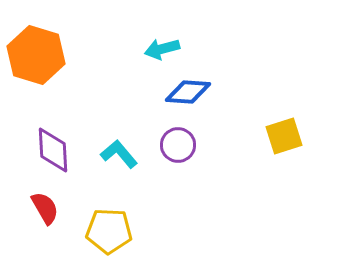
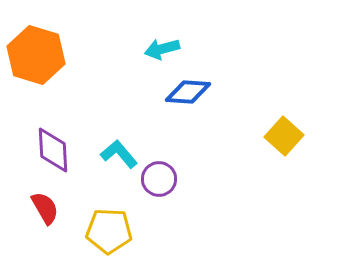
yellow square: rotated 30 degrees counterclockwise
purple circle: moved 19 px left, 34 px down
